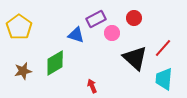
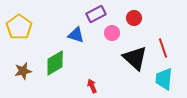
purple rectangle: moved 5 px up
red line: rotated 60 degrees counterclockwise
